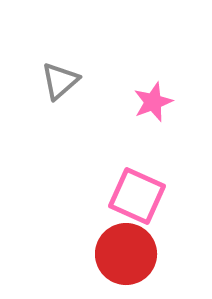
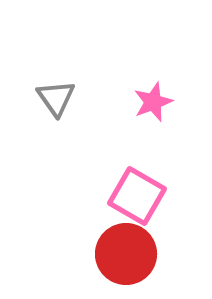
gray triangle: moved 4 px left, 17 px down; rotated 24 degrees counterclockwise
pink square: rotated 6 degrees clockwise
